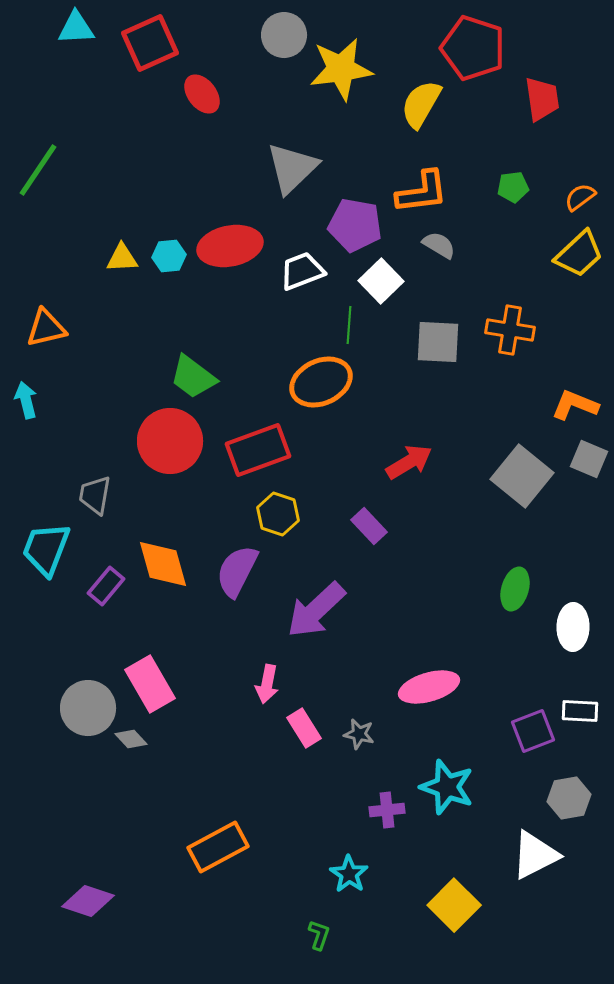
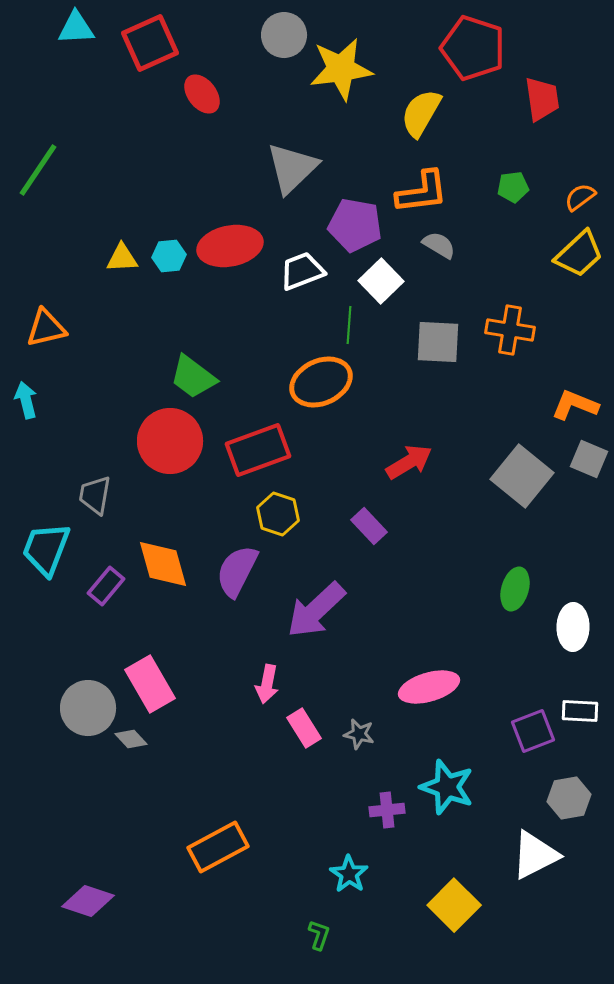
yellow semicircle at (421, 104): moved 9 px down
